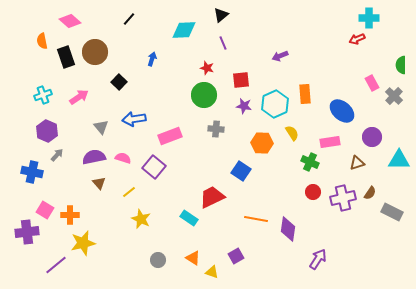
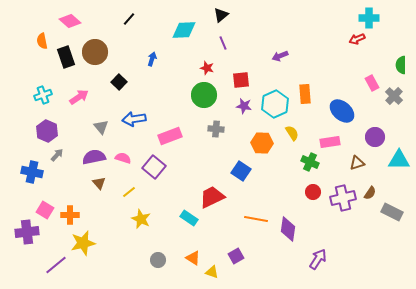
purple circle at (372, 137): moved 3 px right
